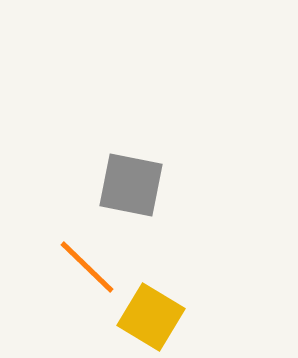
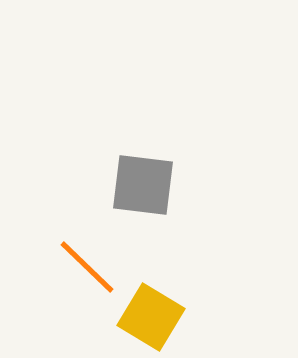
gray square: moved 12 px right; rotated 4 degrees counterclockwise
